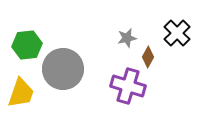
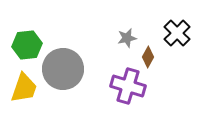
yellow trapezoid: moved 3 px right, 5 px up
